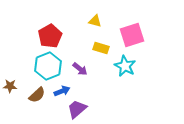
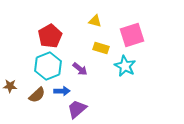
blue arrow: rotated 21 degrees clockwise
